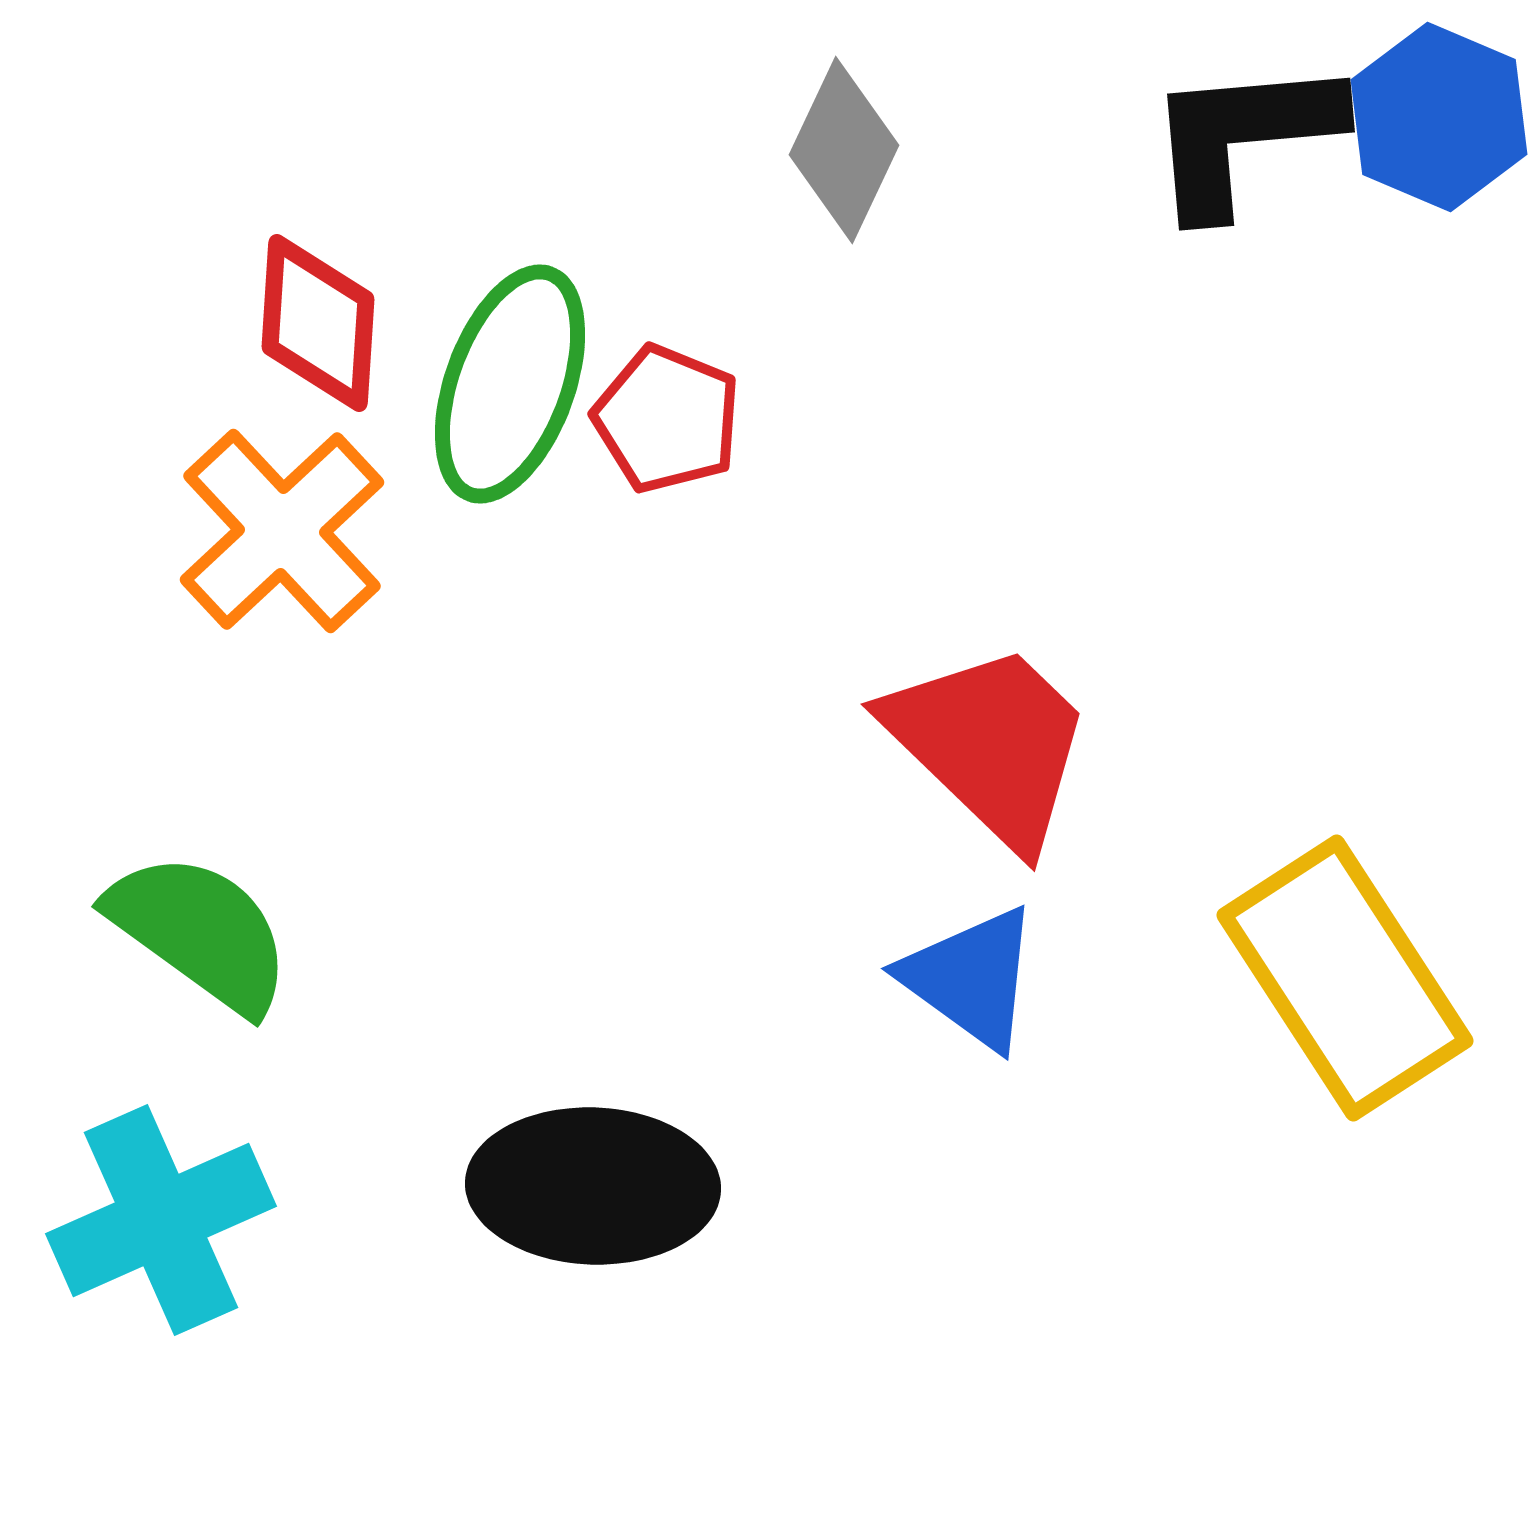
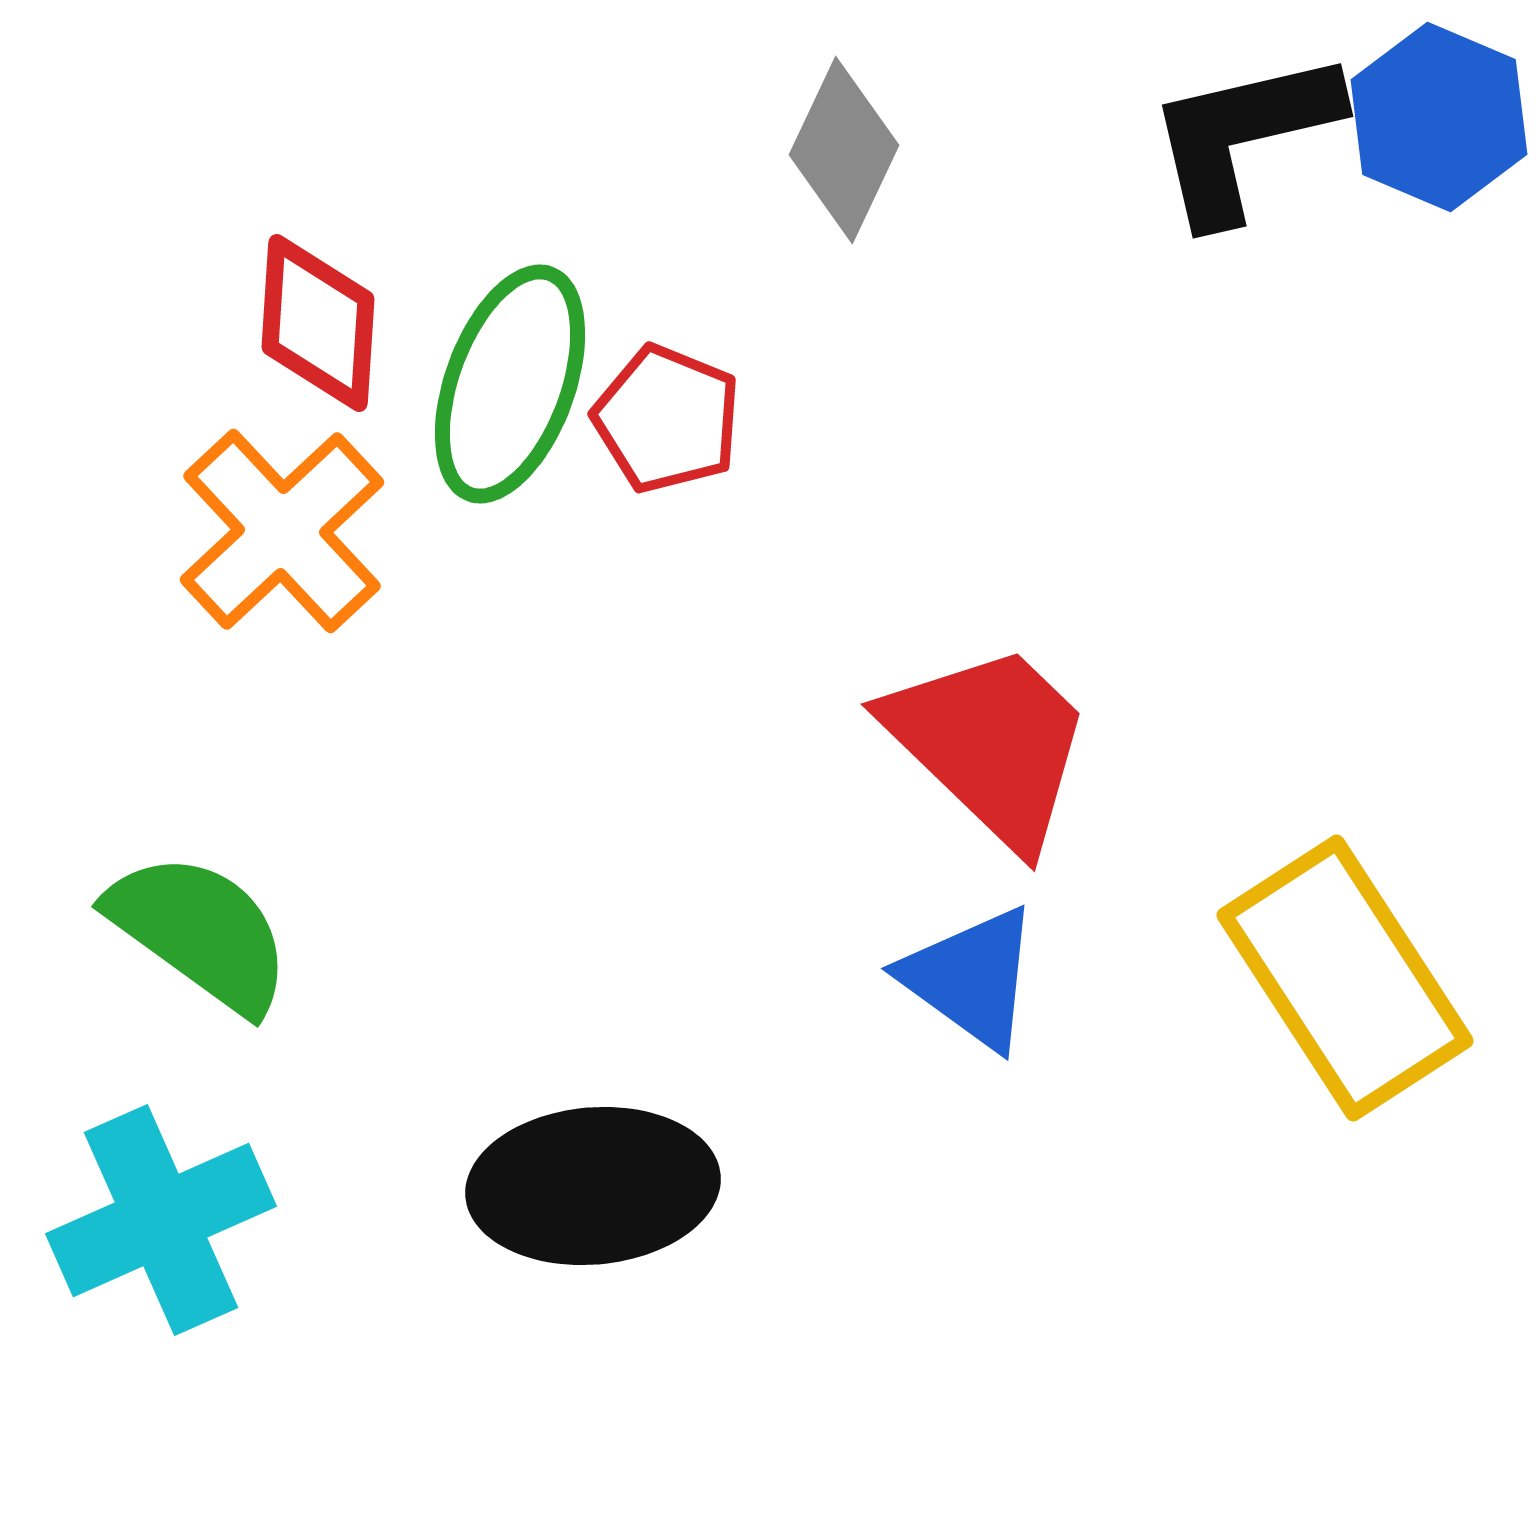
black L-shape: rotated 8 degrees counterclockwise
black ellipse: rotated 7 degrees counterclockwise
